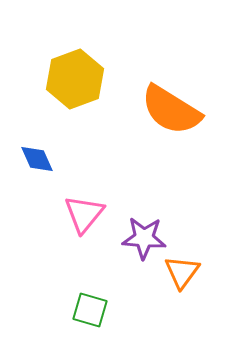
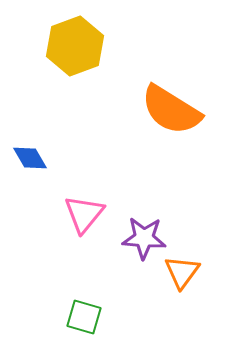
yellow hexagon: moved 33 px up
blue diamond: moved 7 px left, 1 px up; rotated 6 degrees counterclockwise
green square: moved 6 px left, 7 px down
